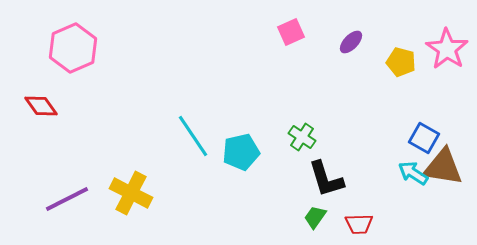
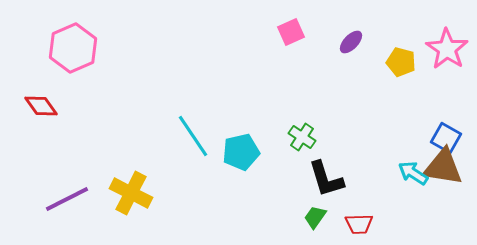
blue square: moved 22 px right
